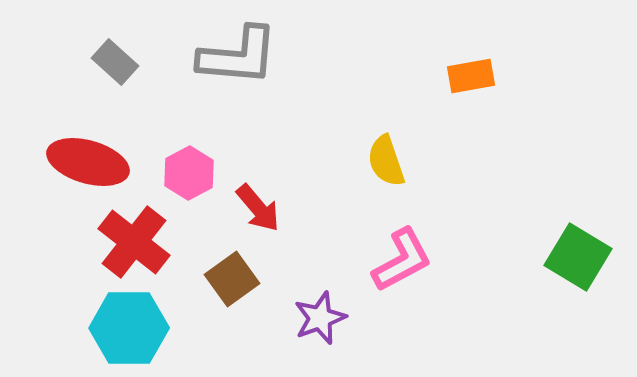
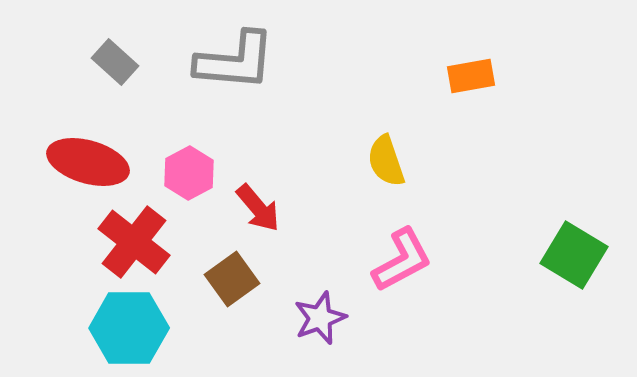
gray L-shape: moved 3 px left, 5 px down
green square: moved 4 px left, 2 px up
